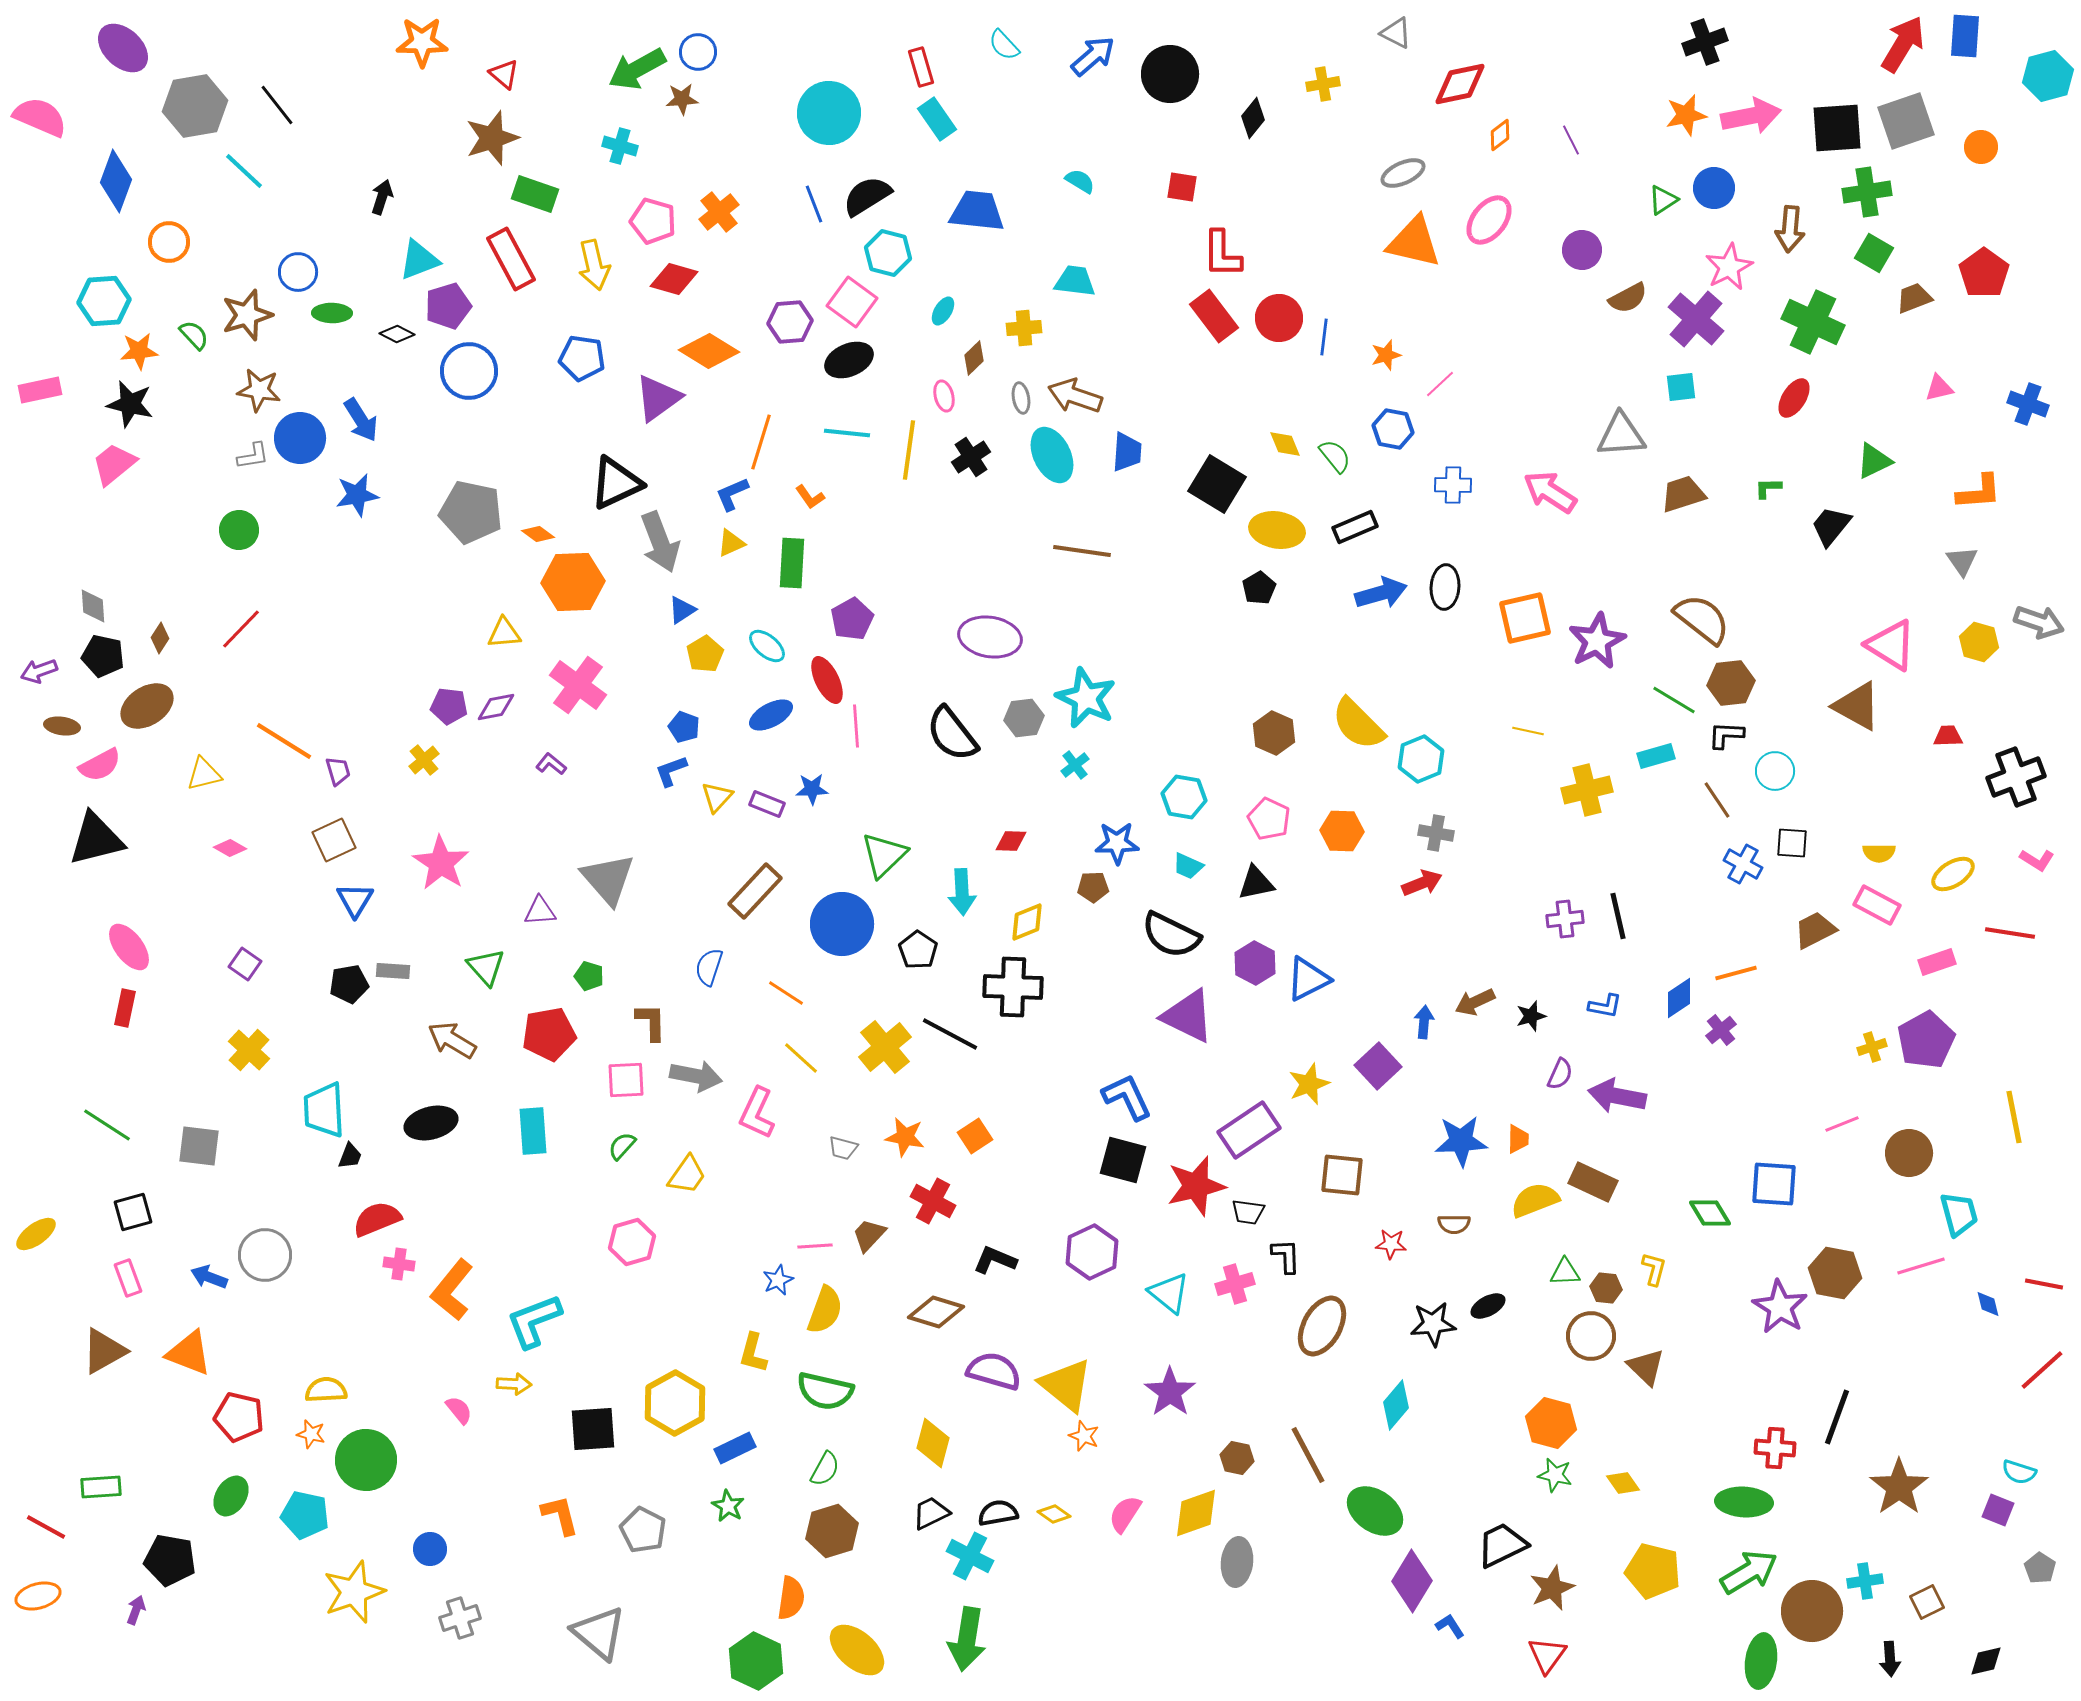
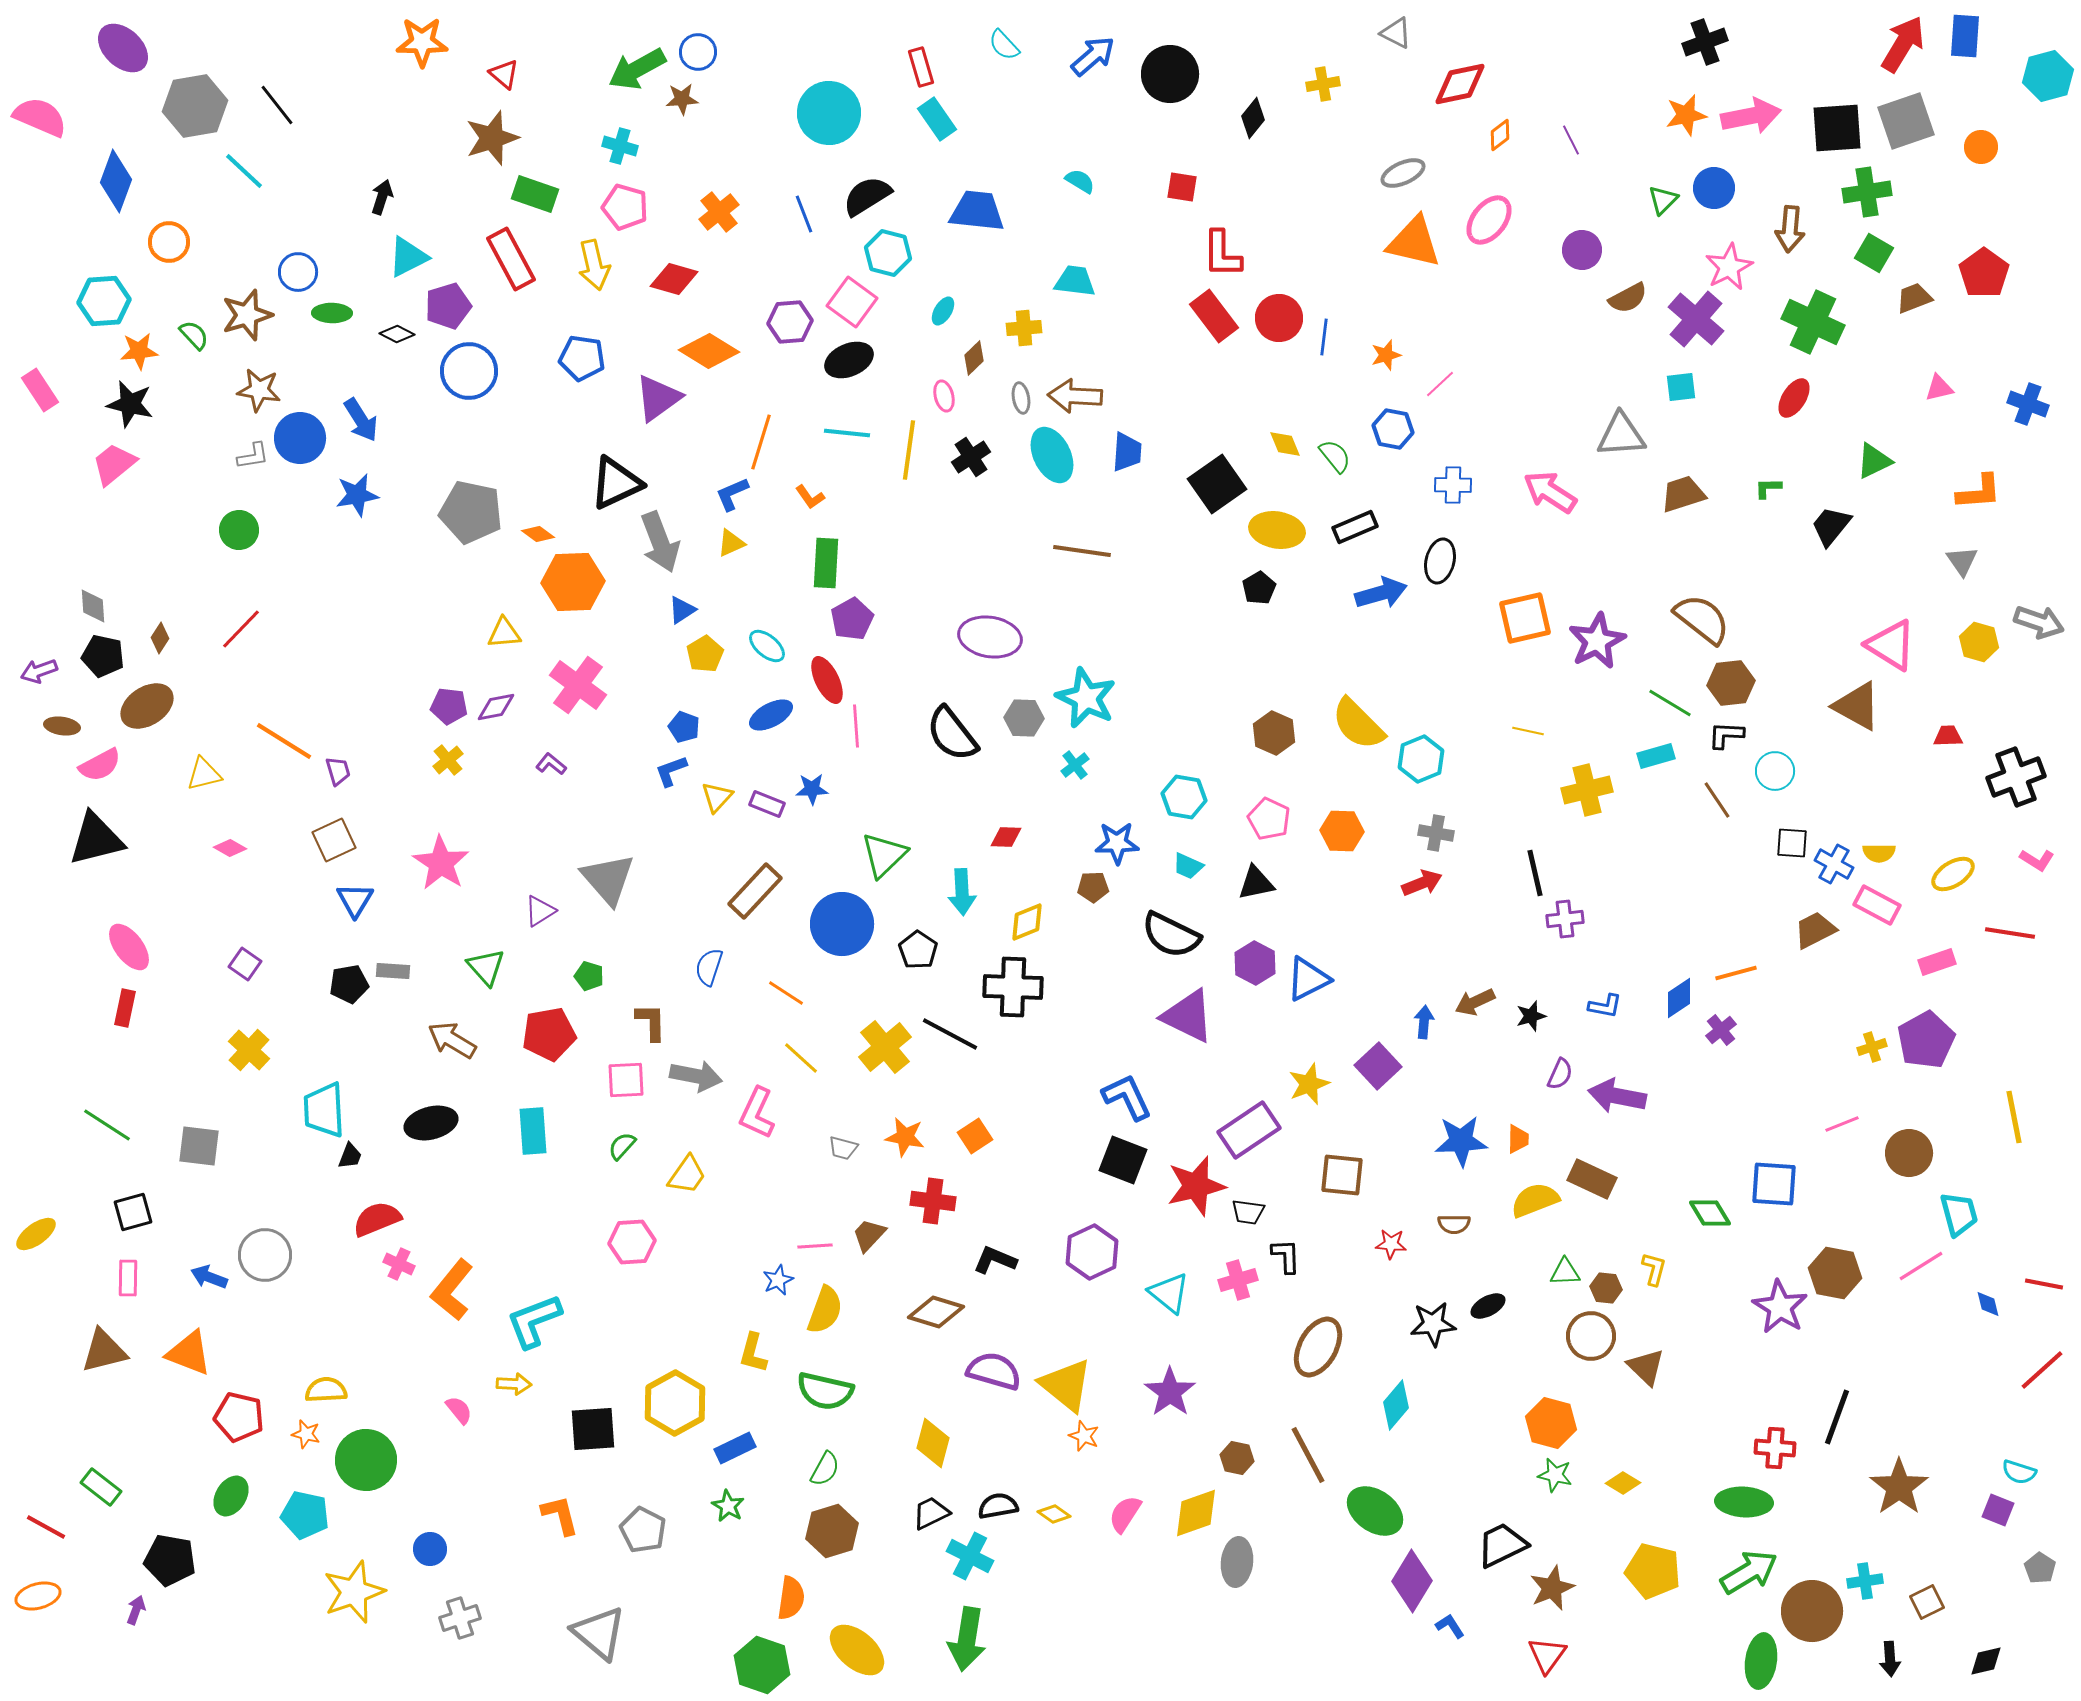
green triangle at (1663, 200): rotated 12 degrees counterclockwise
blue line at (814, 204): moved 10 px left, 10 px down
pink pentagon at (653, 221): moved 28 px left, 14 px up
cyan triangle at (419, 260): moved 11 px left, 3 px up; rotated 6 degrees counterclockwise
pink rectangle at (40, 390): rotated 69 degrees clockwise
brown arrow at (1075, 396): rotated 16 degrees counterclockwise
black square at (1217, 484): rotated 24 degrees clockwise
green rectangle at (792, 563): moved 34 px right
black ellipse at (1445, 587): moved 5 px left, 26 px up; rotated 9 degrees clockwise
green line at (1674, 700): moved 4 px left, 3 px down
gray hexagon at (1024, 718): rotated 9 degrees clockwise
yellow cross at (424, 760): moved 24 px right
red diamond at (1011, 841): moved 5 px left, 4 px up
blue cross at (1743, 864): moved 91 px right
purple triangle at (540, 911): rotated 28 degrees counterclockwise
black line at (1618, 916): moved 83 px left, 43 px up
black square at (1123, 1160): rotated 6 degrees clockwise
brown rectangle at (1593, 1182): moved 1 px left, 3 px up
red cross at (933, 1201): rotated 21 degrees counterclockwise
pink hexagon at (632, 1242): rotated 12 degrees clockwise
pink cross at (399, 1264): rotated 16 degrees clockwise
pink line at (1921, 1266): rotated 15 degrees counterclockwise
pink rectangle at (128, 1278): rotated 21 degrees clockwise
pink cross at (1235, 1284): moved 3 px right, 4 px up
brown ellipse at (1322, 1326): moved 4 px left, 21 px down
brown triangle at (104, 1351): rotated 15 degrees clockwise
orange star at (311, 1434): moved 5 px left
yellow diamond at (1623, 1483): rotated 24 degrees counterclockwise
green rectangle at (101, 1487): rotated 42 degrees clockwise
black semicircle at (998, 1513): moved 7 px up
green hexagon at (756, 1661): moved 6 px right, 4 px down; rotated 6 degrees counterclockwise
